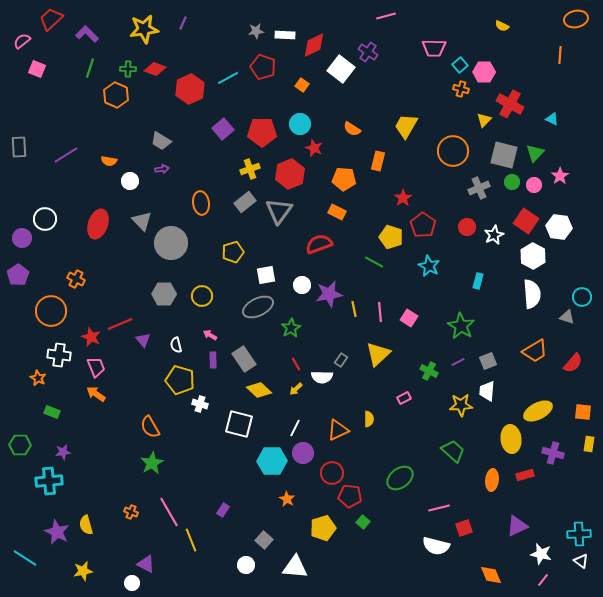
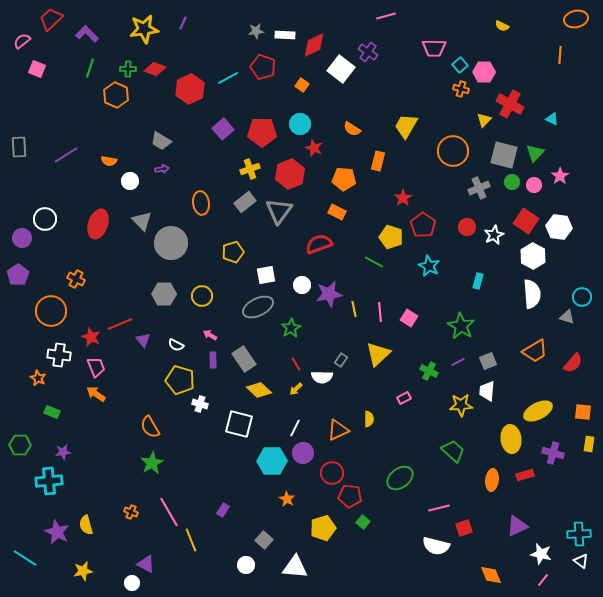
white semicircle at (176, 345): rotated 49 degrees counterclockwise
